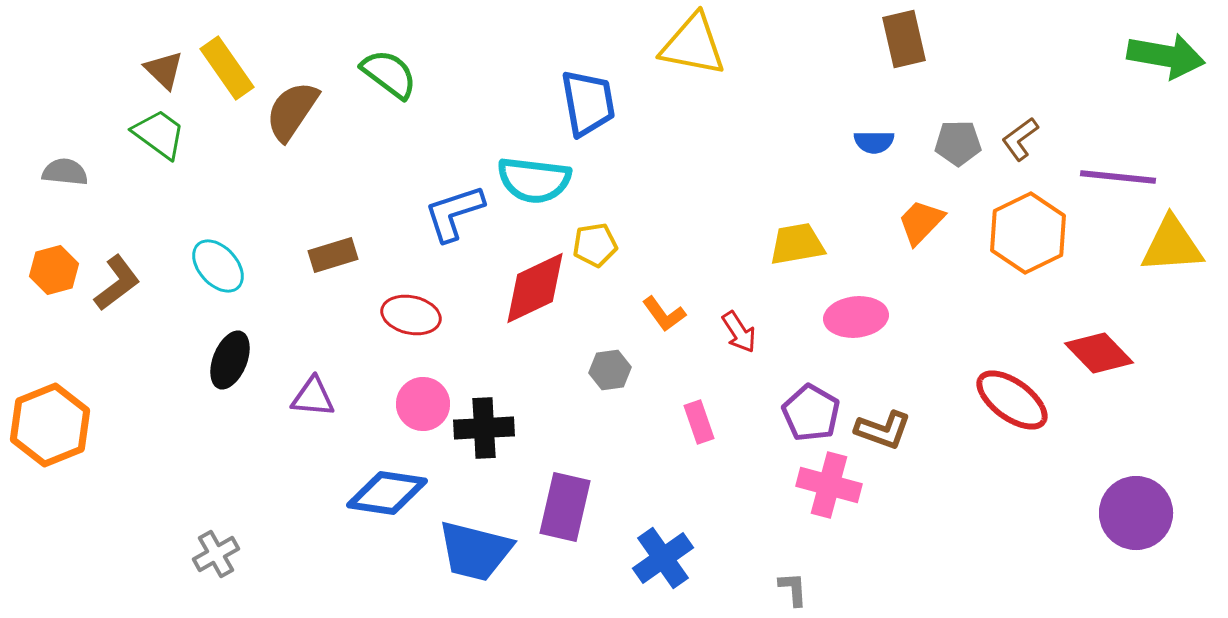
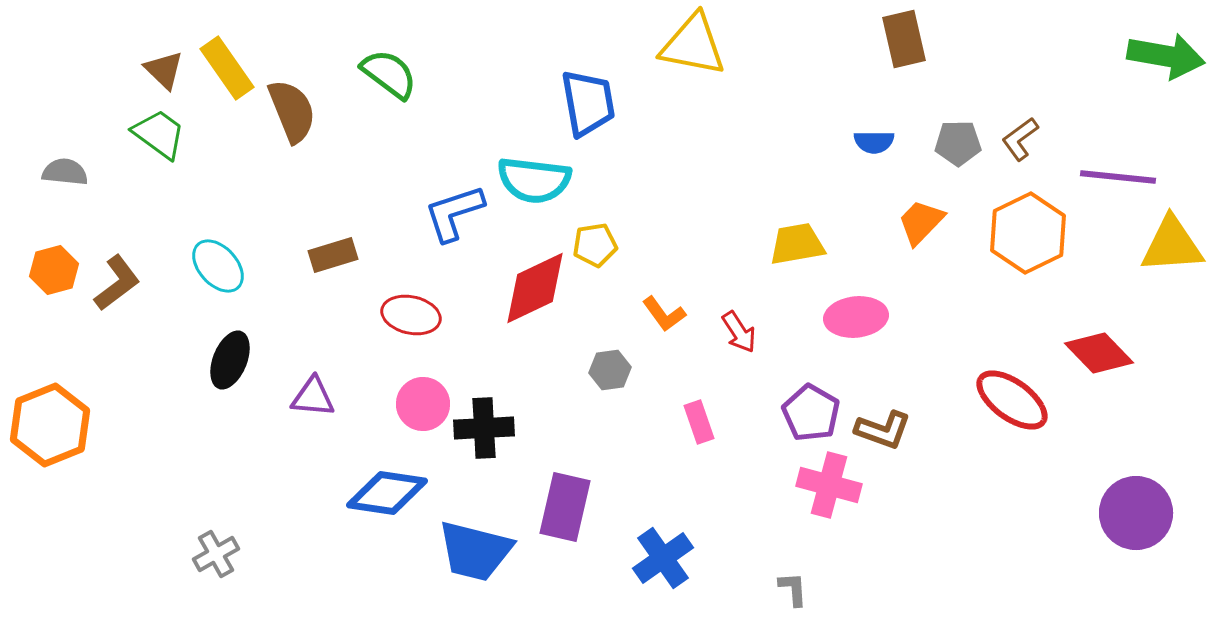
brown semicircle at (292, 111): rotated 124 degrees clockwise
